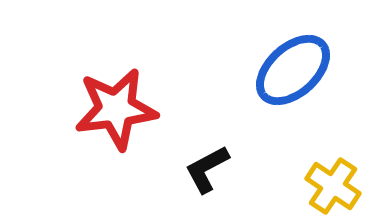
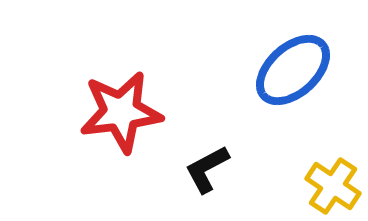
red star: moved 5 px right, 3 px down
